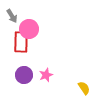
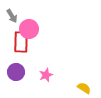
purple circle: moved 8 px left, 3 px up
yellow semicircle: rotated 24 degrees counterclockwise
